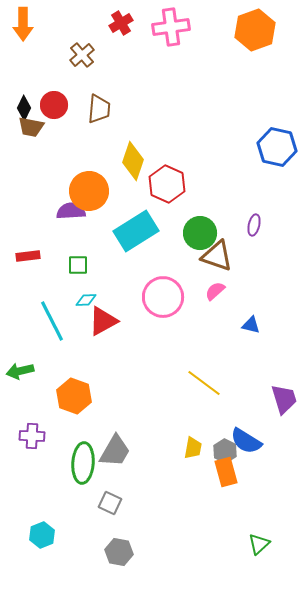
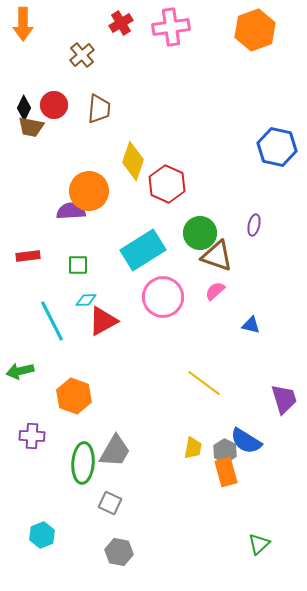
cyan rectangle at (136, 231): moved 7 px right, 19 px down
